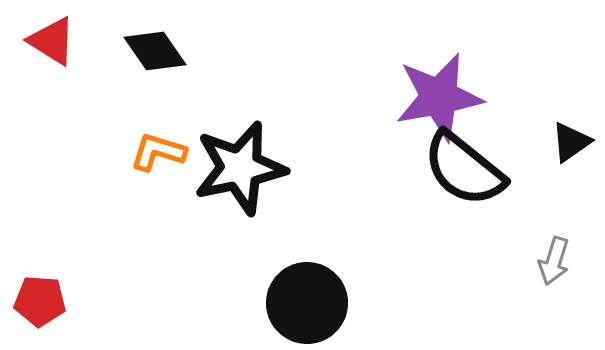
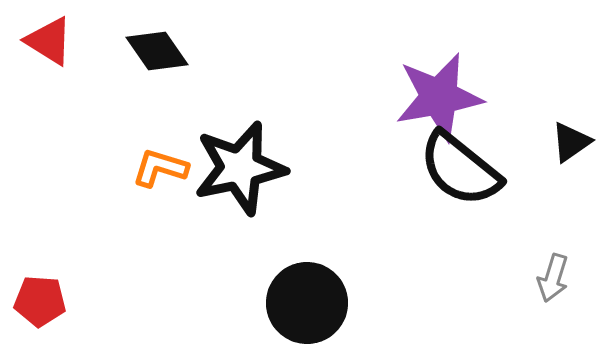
red triangle: moved 3 px left
black diamond: moved 2 px right
orange L-shape: moved 2 px right, 16 px down
black semicircle: moved 4 px left
gray arrow: moved 1 px left, 17 px down
